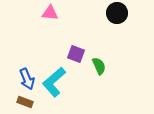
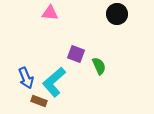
black circle: moved 1 px down
blue arrow: moved 1 px left, 1 px up
brown rectangle: moved 14 px right, 1 px up
